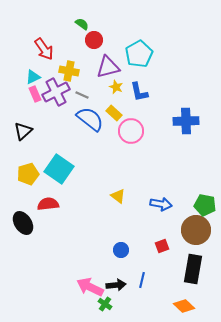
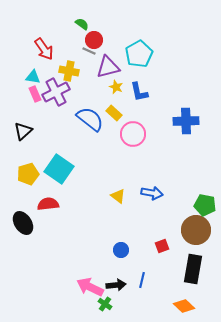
cyan triangle: rotated 35 degrees clockwise
gray line: moved 7 px right, 44 px up
pink circle: moved 2 px right, 3 px down
blue arrow: moved 9 px left, 11 px up
